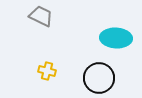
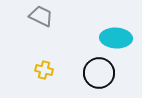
yellow cross: moved 3 px left, 1 px up
black circle: moved 5 px up
